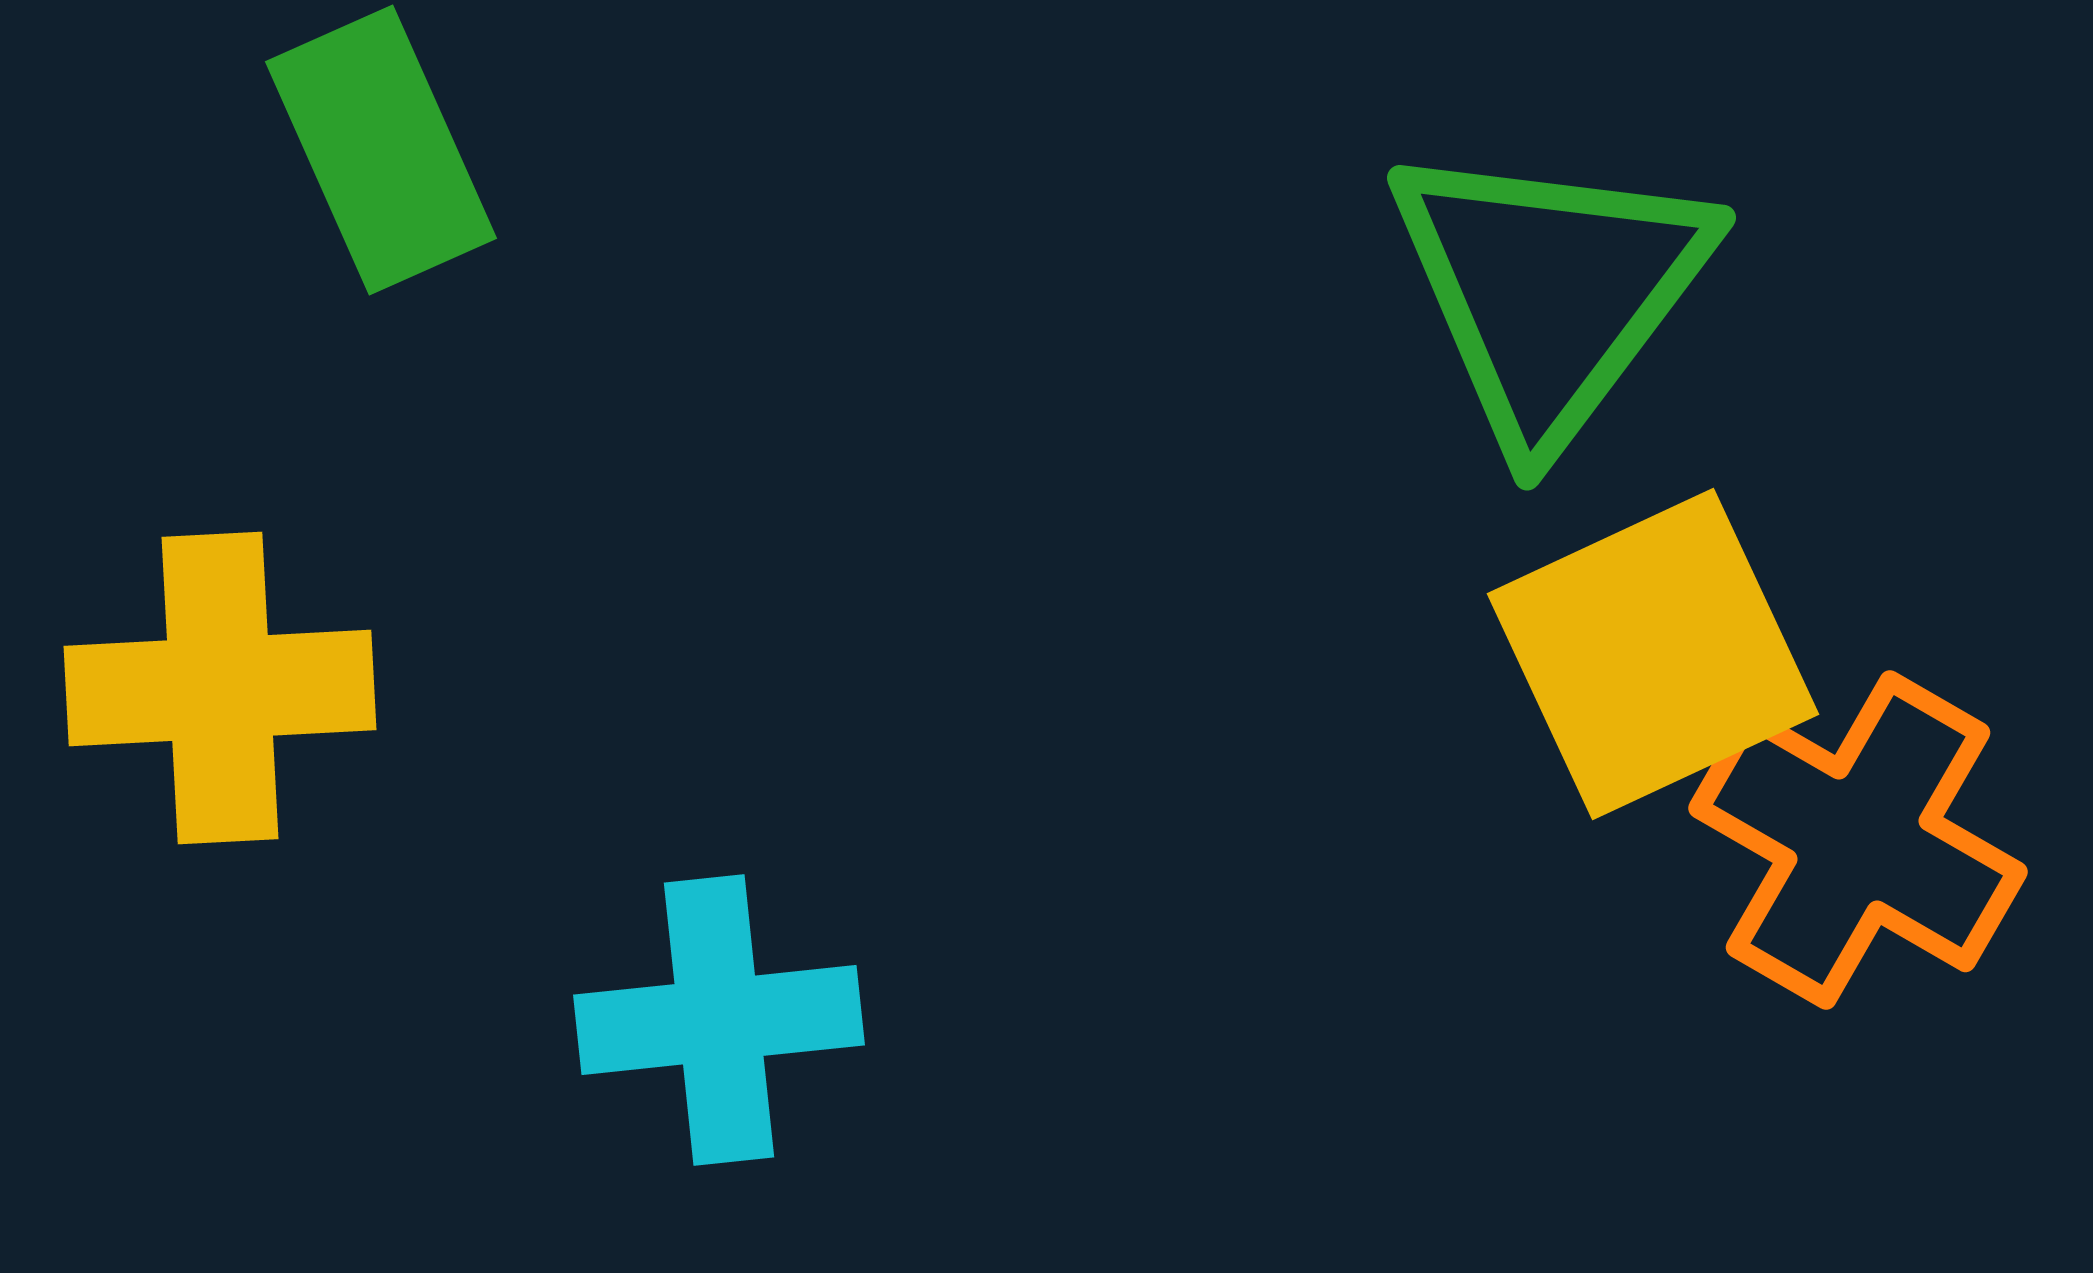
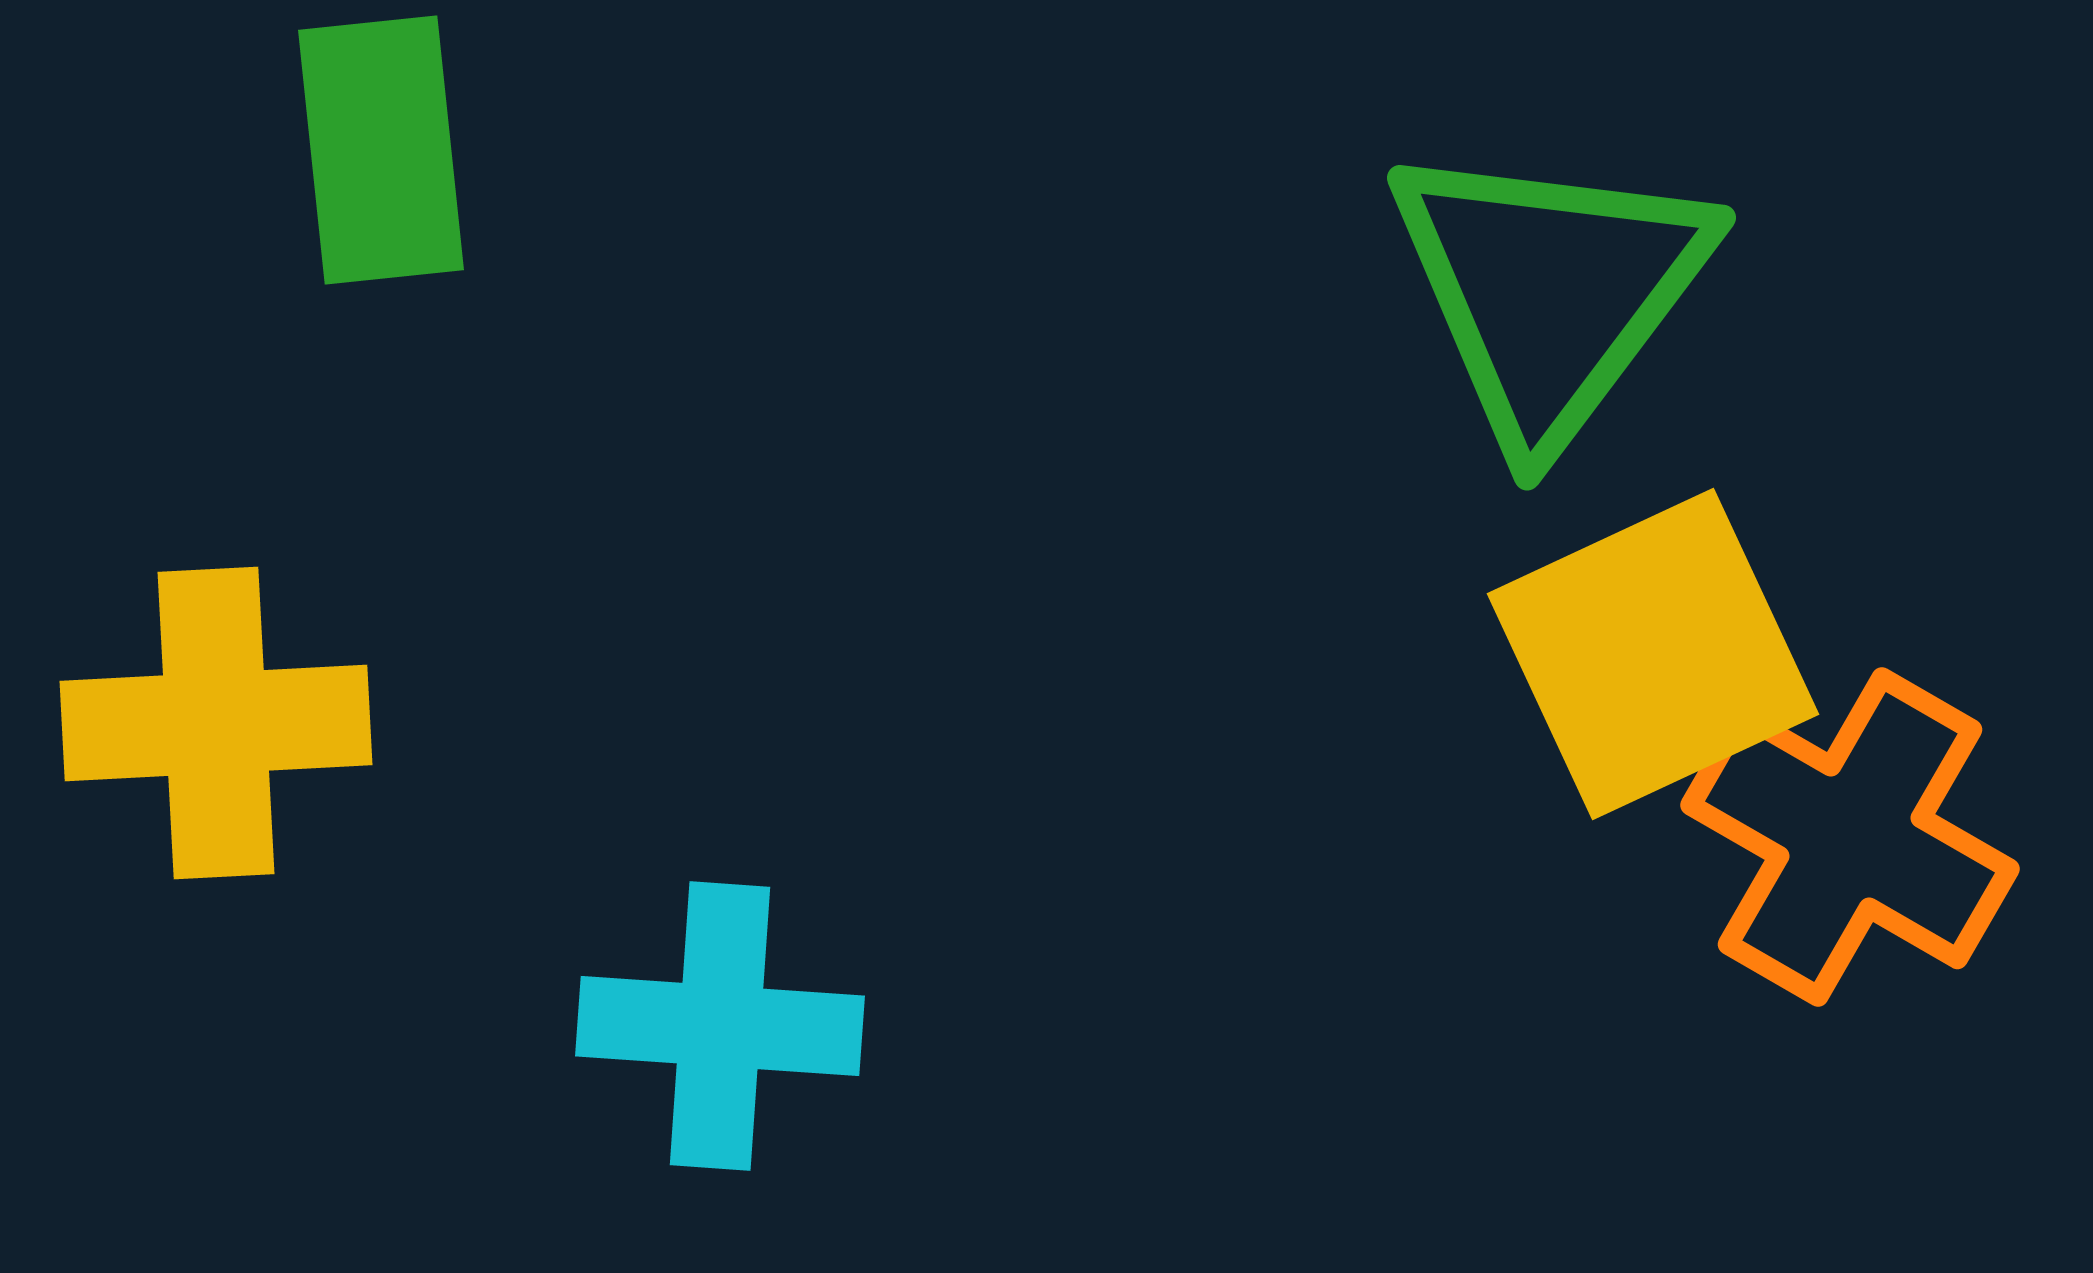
green rectangle: rotated 18 degrees clockwise
yellow cross: moved 4 px left, 35 px down
orange cross: moved 8 px left, 3 px up
cyan cross: moved 1 px right, 6 px down; rotated 10 degrees clockwise
